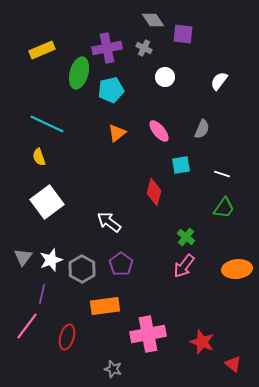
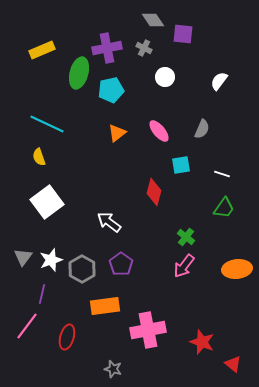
pink cross: moved 4 px up
